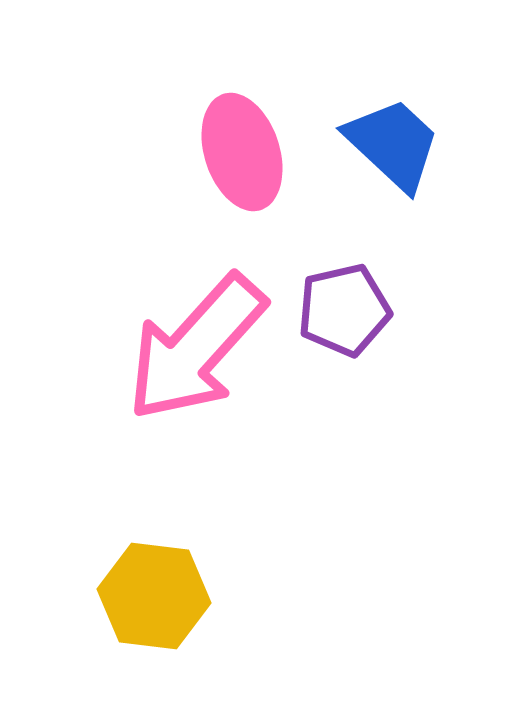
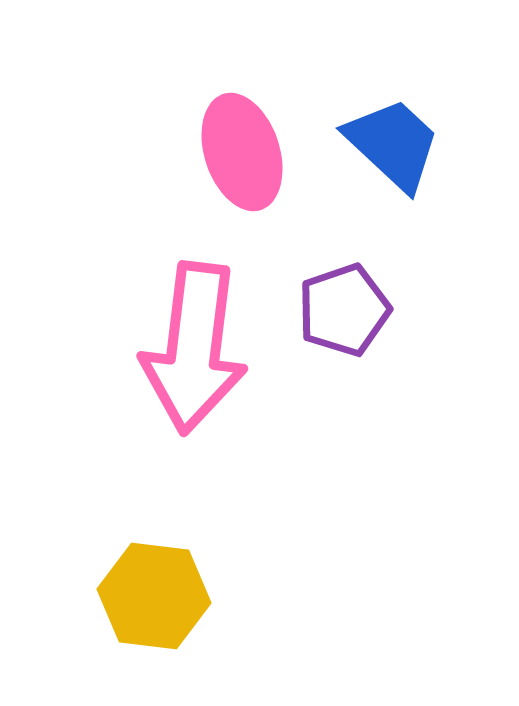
purple pentagon: rotated 6 degrees counterclockwise
pink arrow: moved 2 px left; rotated 35 degrees counterclockwise
